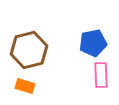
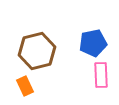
brown hexagon: moved 8 px right, 1 px down
orange rectangle: rotated 48 degrees clockwise
